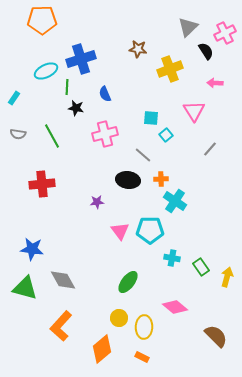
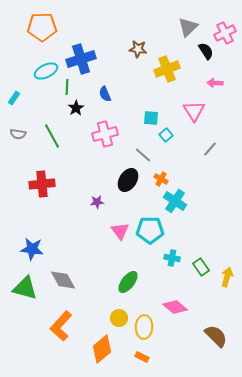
orange pentagon at (42, 20): moved 7 px down
yellow cross at (170, 69): moved 3 px left
black star at (76, 108): rotated 28 degrees clockwise
orange cross at (161, 179): rotated 32 degrees clockwise
black ellipse at (128, 180): rotated 65 degrees counterclockwise
